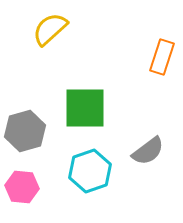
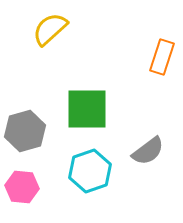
green square: moved 2 px right, 1 px down
